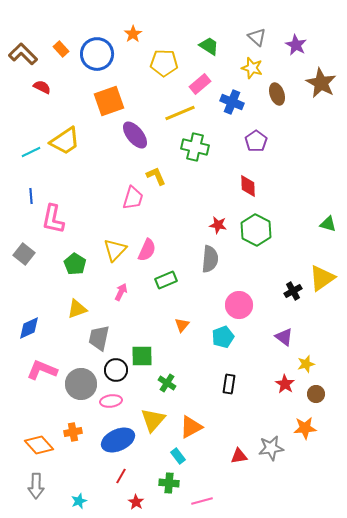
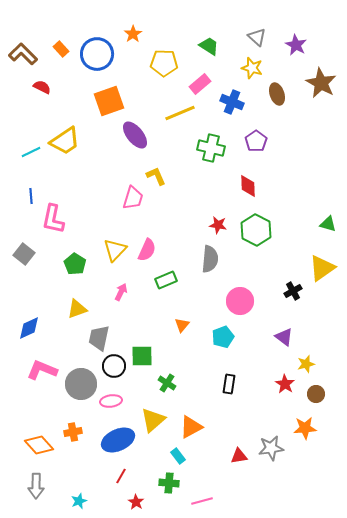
green cross at (195, 147): moved 16 px right, 1 px down
yellow triangle at (322, 278): moved 10 px up
pink circle at (239, 305): moved 1 px right, 4 px up
black circle at (116, 370): moved 2 px left, 4 px up
yellow triangle at (153, 420): rotated 8 degrees clockwise
